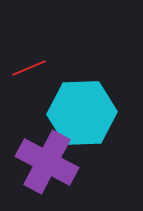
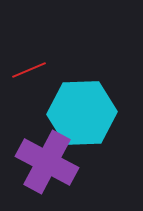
red line: moved 2 px down
